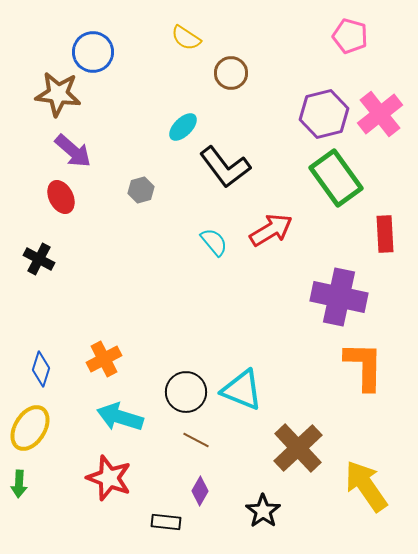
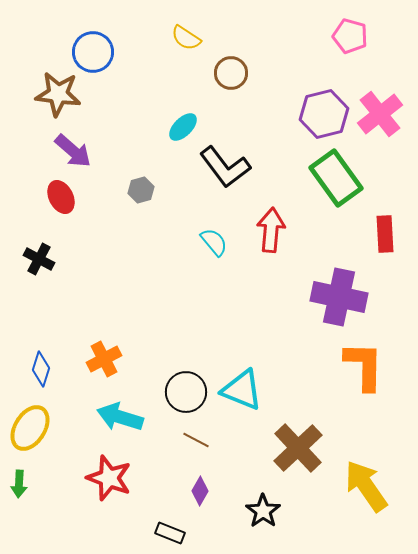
red arrow: rotated 54 degrees counterclockwise
black rectangle: moved 4 px right, 11 px down; rotated 16 degrees clockwise
